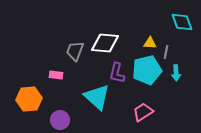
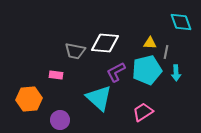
cyan diamond: moved 1 px left
gray trapezoid: rotated 100 degrees counterclockwise
purple L-shape: moved 1 px left, 1 px up; rotated 50 degrees clockwise
cyan triangle: moved 2 px right, 1 px down
